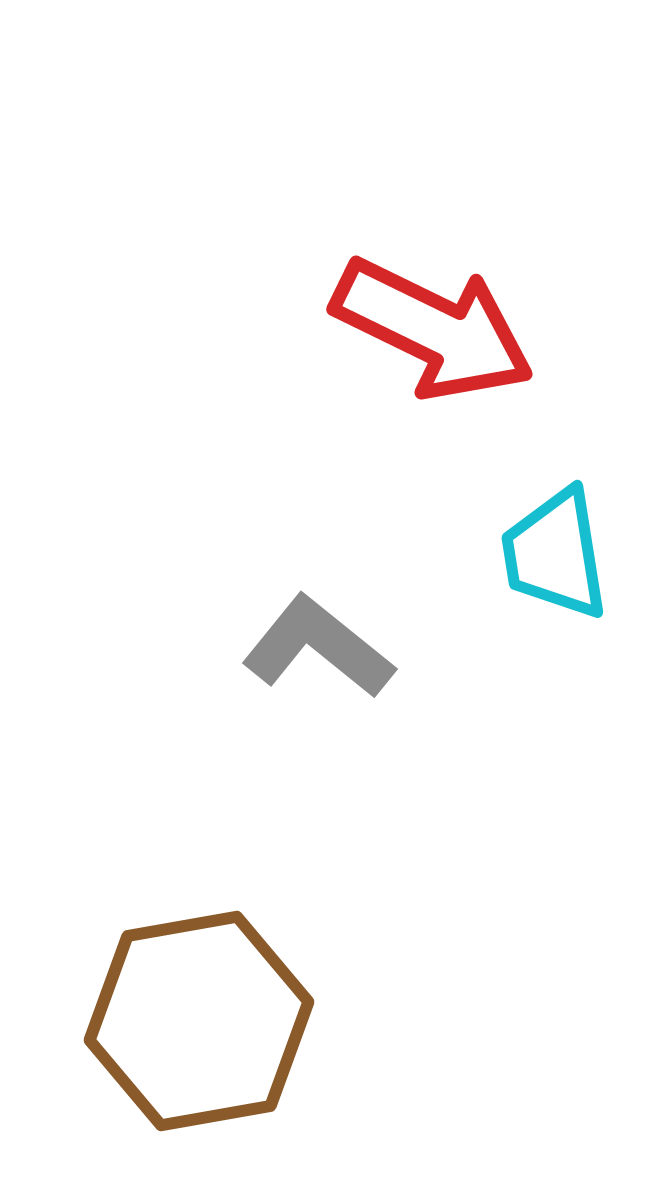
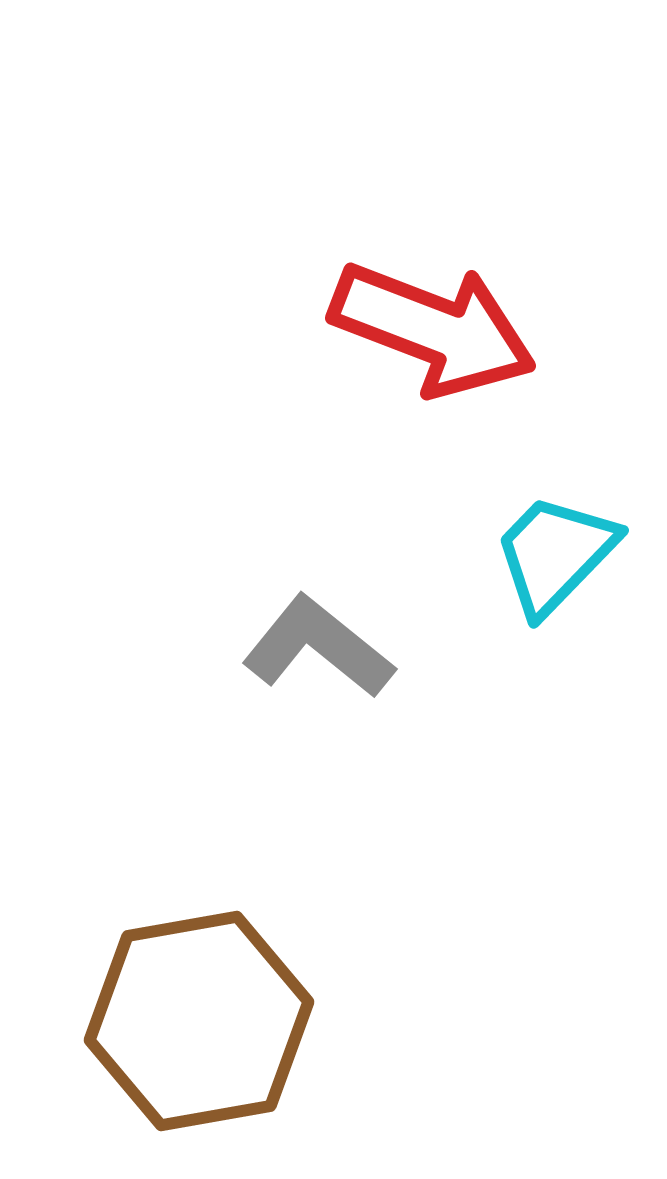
red arrow: rotated 5 degrees counterclockwise
cyan trapezoid: rotated 53 degrees clockwise
